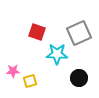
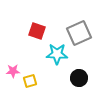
red square: moved 1 px up
